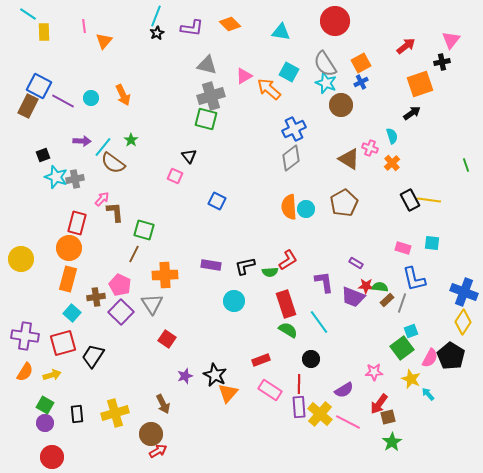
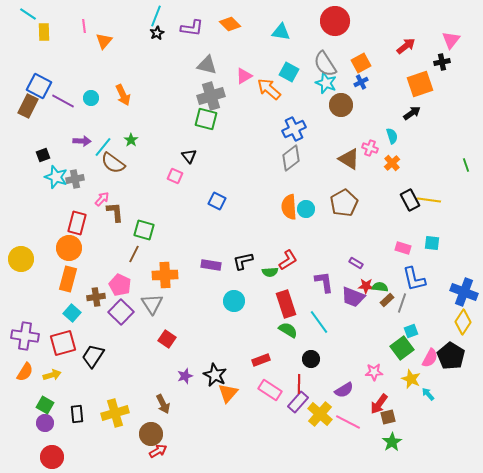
black L-shape at (245, 266): moved 2 px left, 5 px up
purple rectangle at (299, 407): moved 1 px left, 5 px up; rotated 45 degrees clockwise
